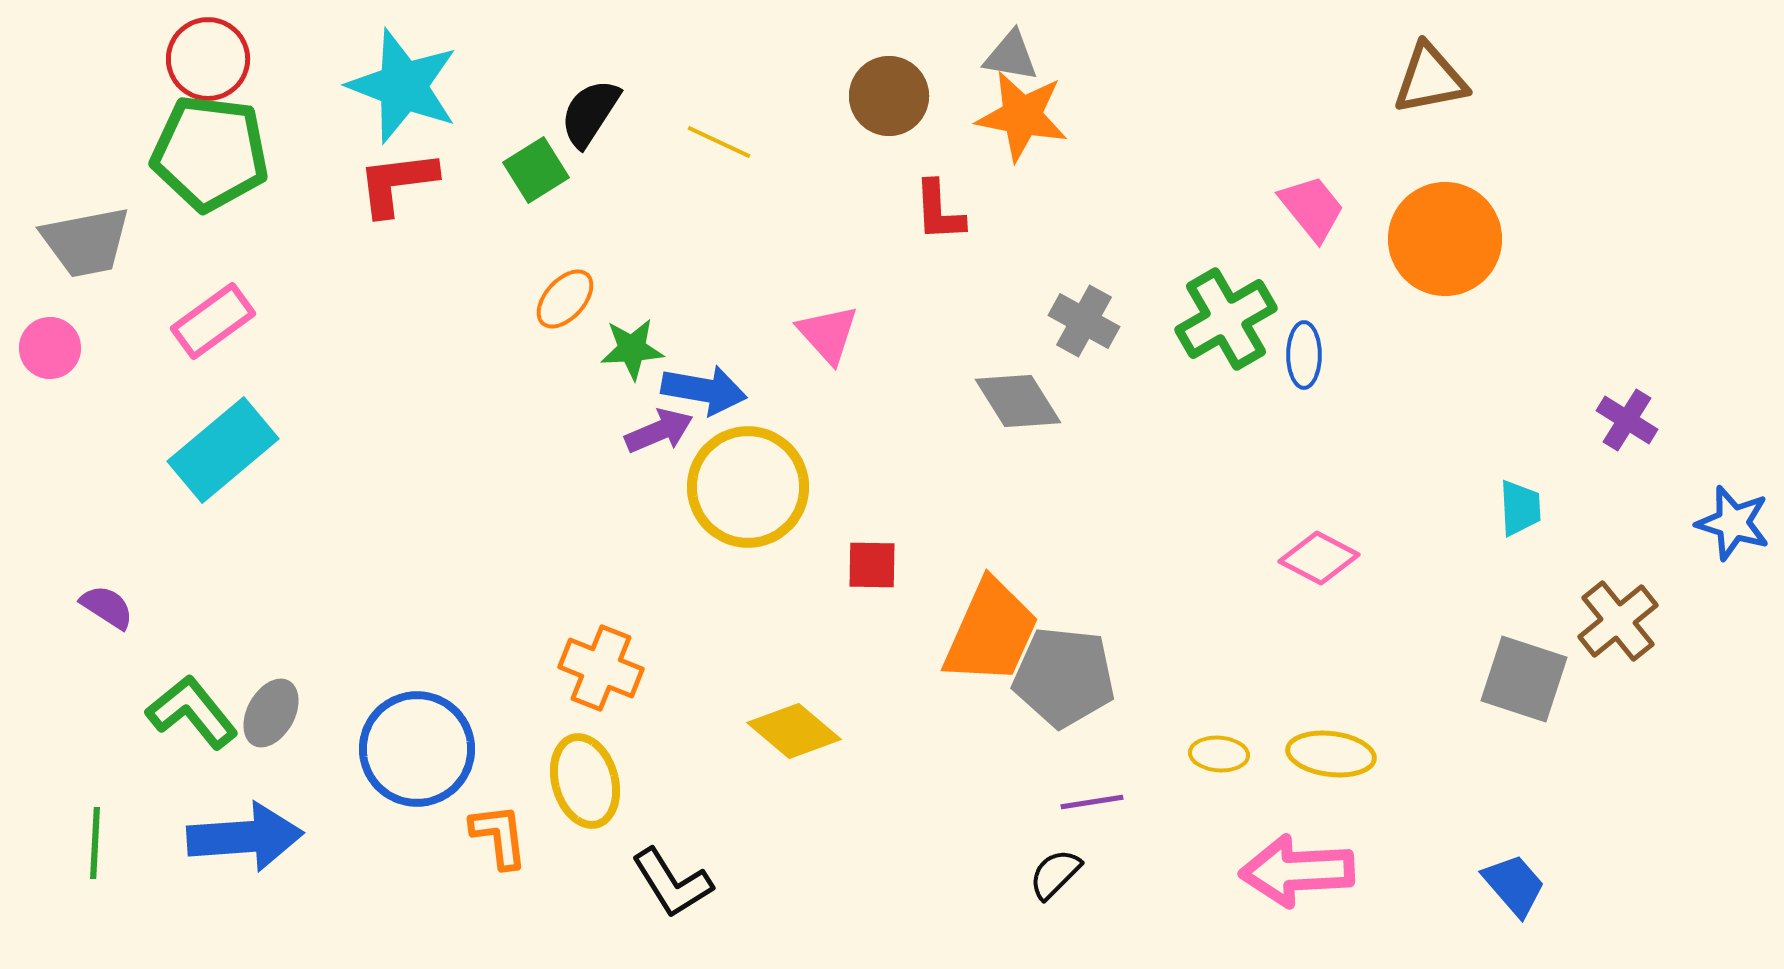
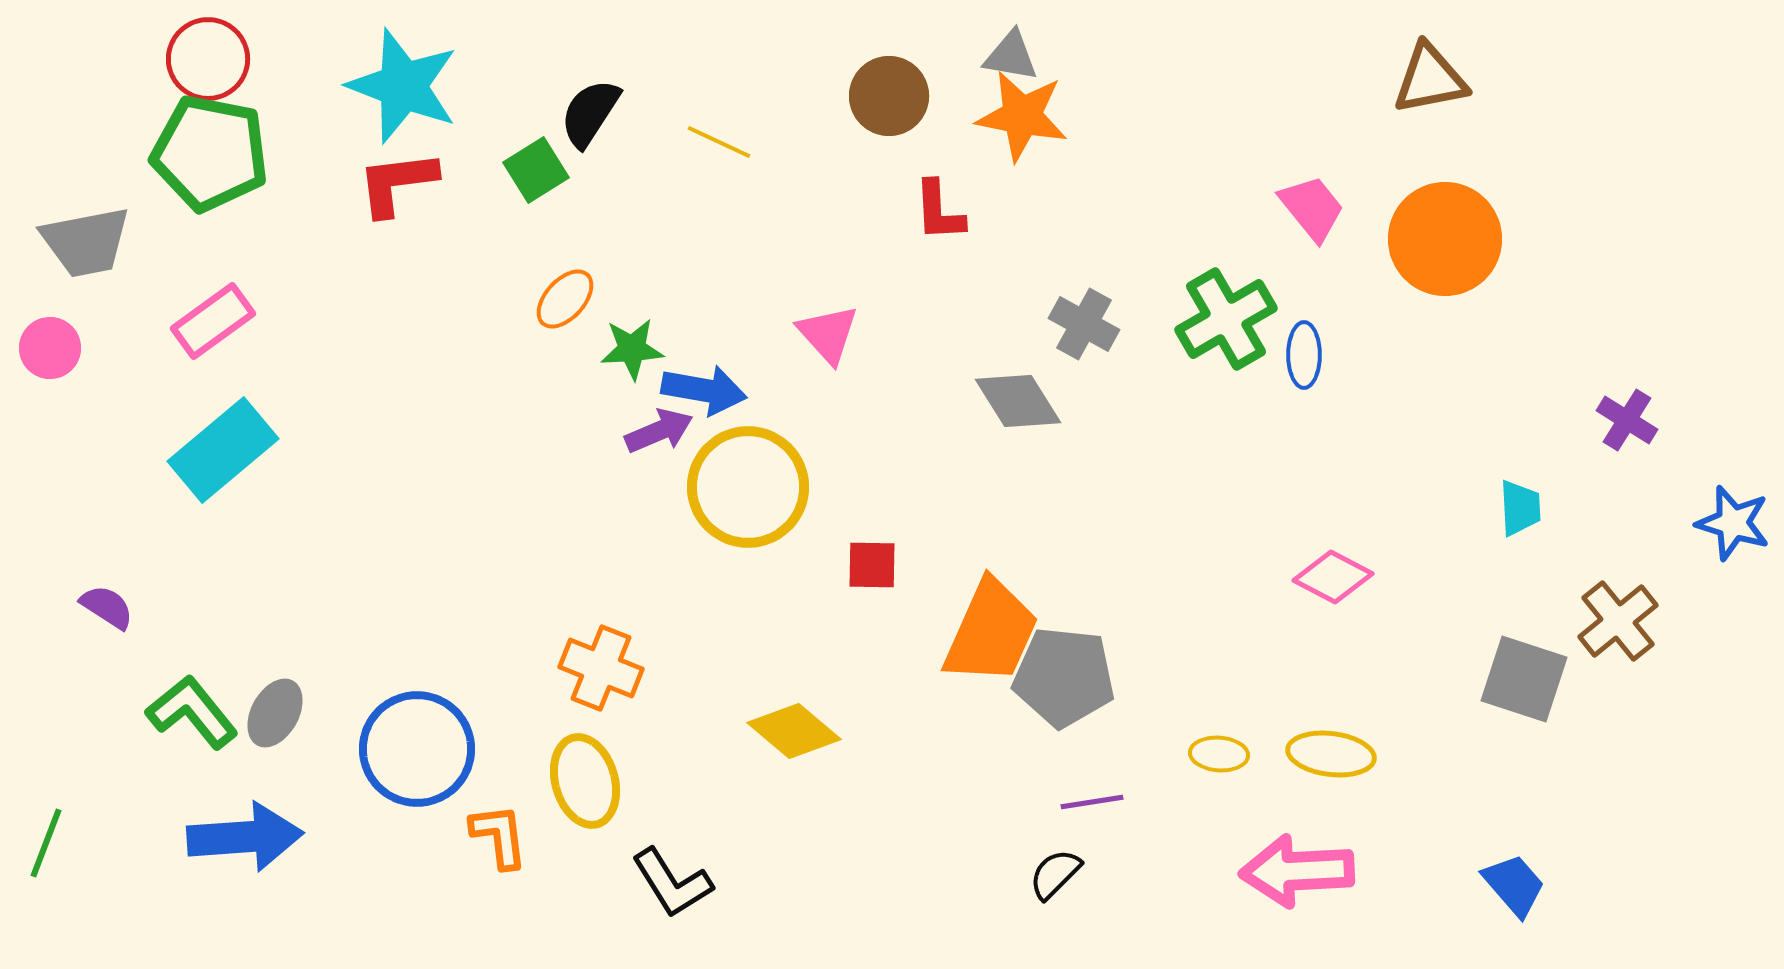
green pentagon at (210, 153): rotated 4 degrees clockwise
gray cross at (1084, 321): moved 3 px down
pink diamond at (1319, 558): moved 14 px right, 19 px down
gray ellipse at (271, 713): moved 4 px right
green line at (95, 843): moved 49 px left; rotated 18 degrees clockwise
